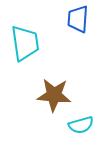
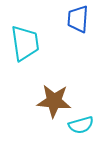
brown star: moved 6 px down
